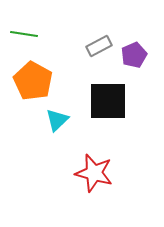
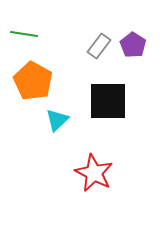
gray rectangle: rotated 25 degrees counterclockwise
purple pentagon: moved 1 px left, 10 px up; rotated 15 degrees counterclockwise
red star: rotated 12 degrees clockwise
